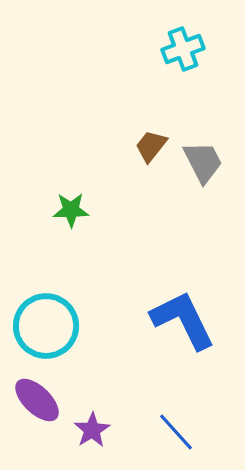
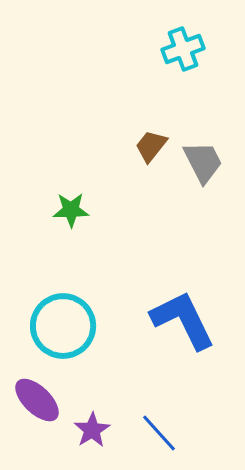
cyan circle: moved 17 px right
blue line: moved 17 px left, 1 px down
